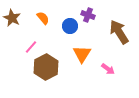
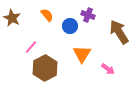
orange semicircle: moved 4 px right, 3 px up
brown hexagon: moved 1 px left, 1 px down
